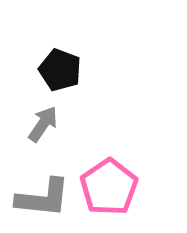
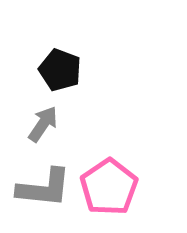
gray L-shape: moved 1 px right, 10 px up
